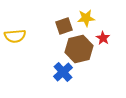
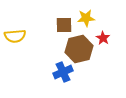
brown square: moved 1 px up; rotated 18 degrees clockwise
blue cross: rotated 18 degrees clockwise
